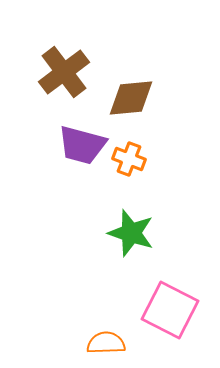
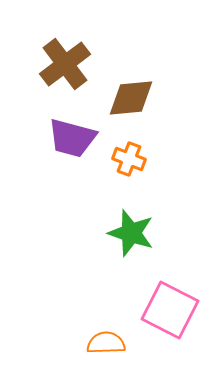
brown cross: moved 1 px right, 8 px up
purple trapezoid: moved 10 px left, 7 px up
